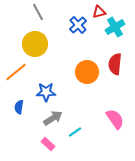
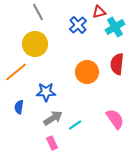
red semicircle: moved 2 px right
cyan line: moved 7 px up
pink rectangle: moved 4 px right, 1 px up; rotated 24 degrees clockwise
